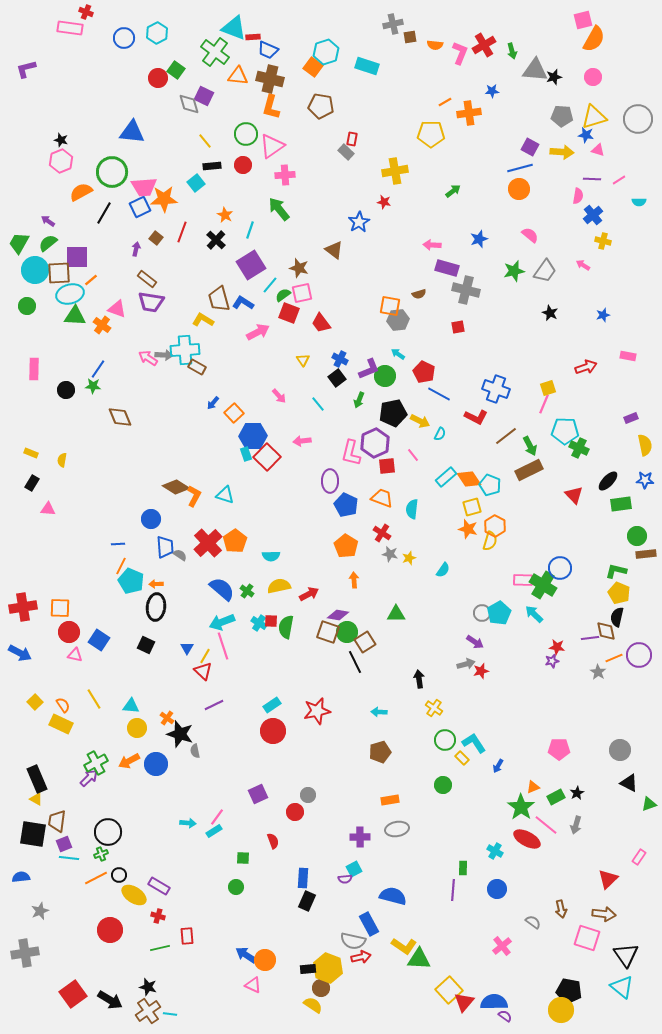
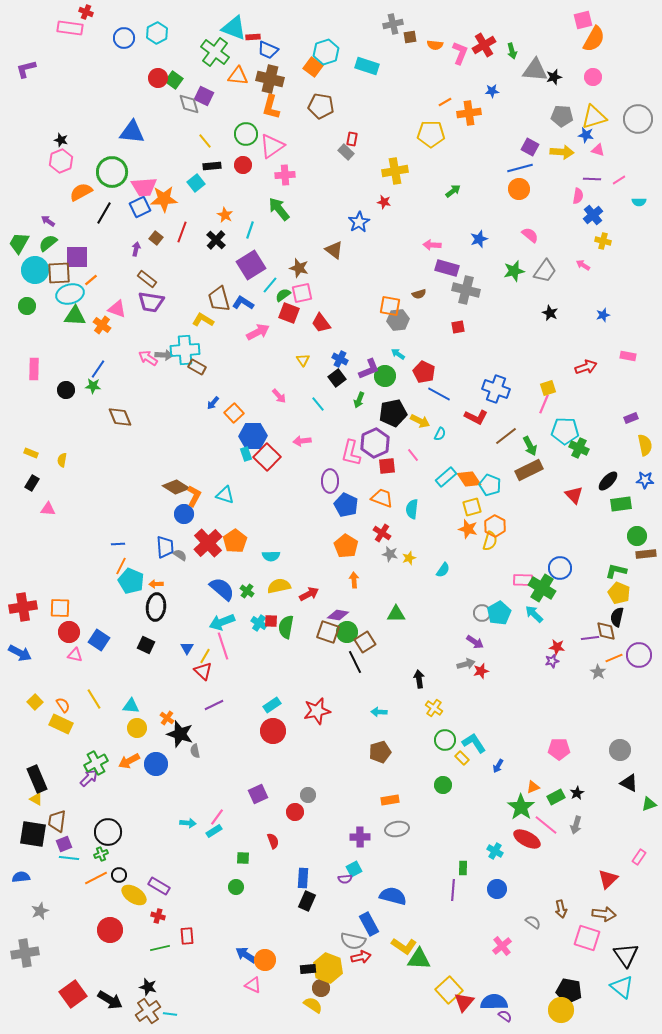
green square at (176, 70): moved 2 px left, 10 px down
blue circle at (151, 519): moved 33 px right, 5 px up
green cross at (543, 585): moved 1 px left, 3 px down
